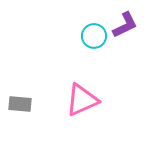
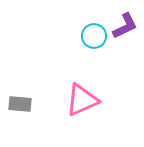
purple L-shape: moved 1 px down
